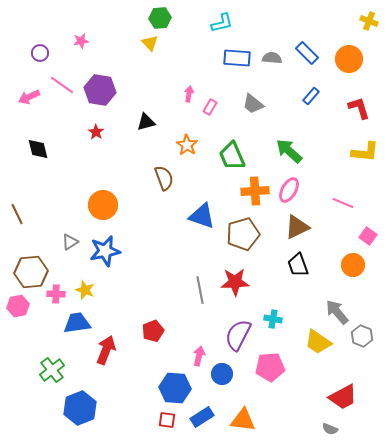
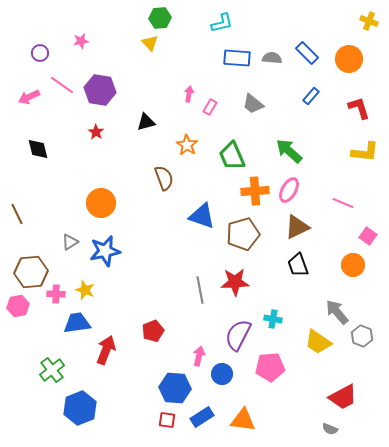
orange circle at (103, 205): moved 2 px left, 2 px up
